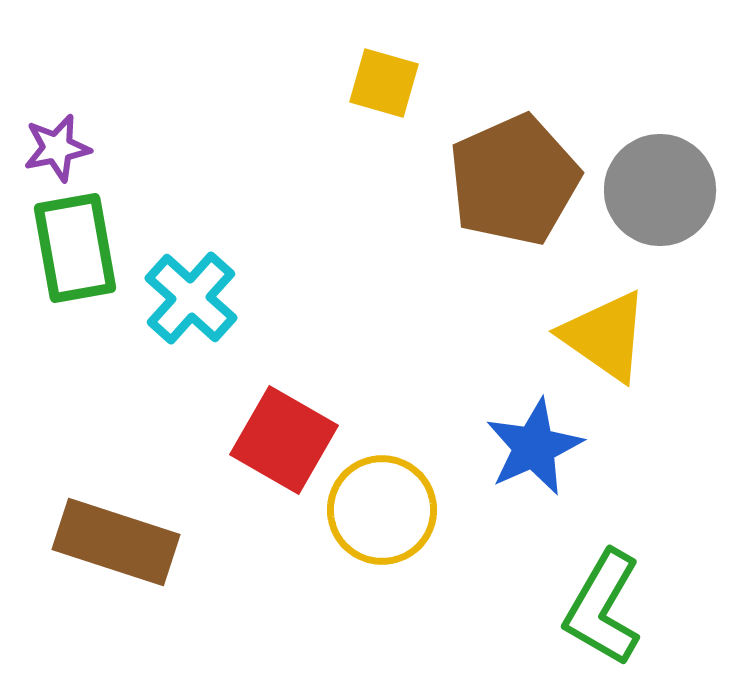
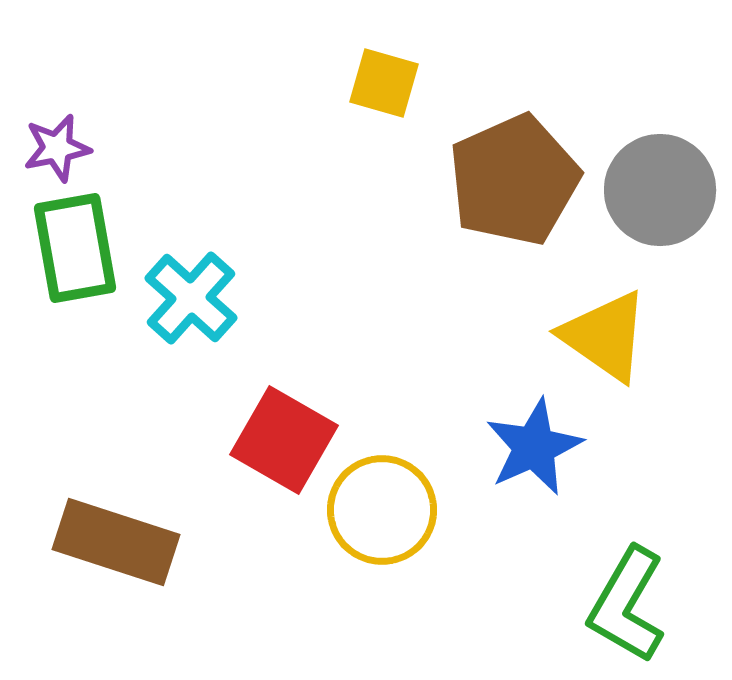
green L-shape: moved 24 px right, 3 px up
